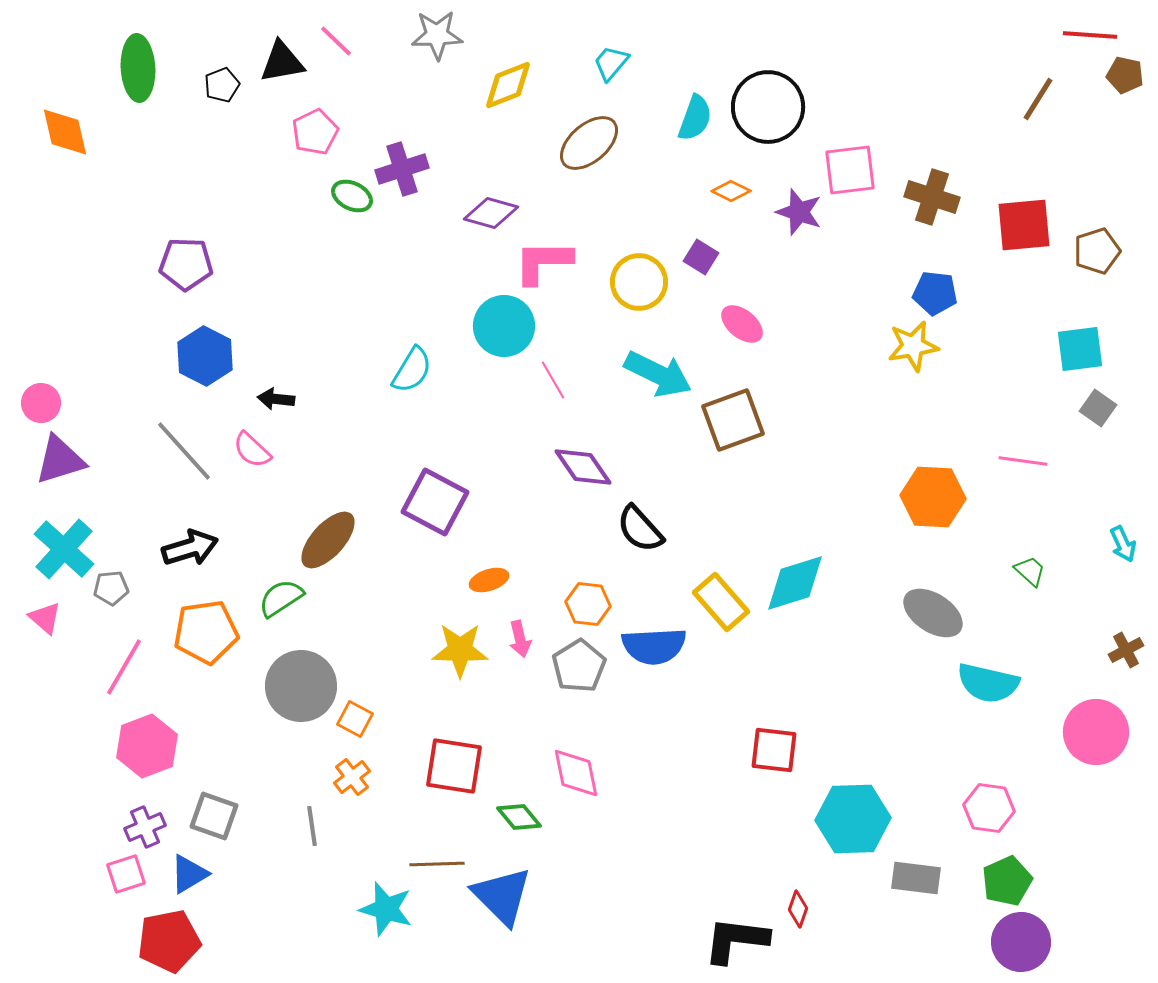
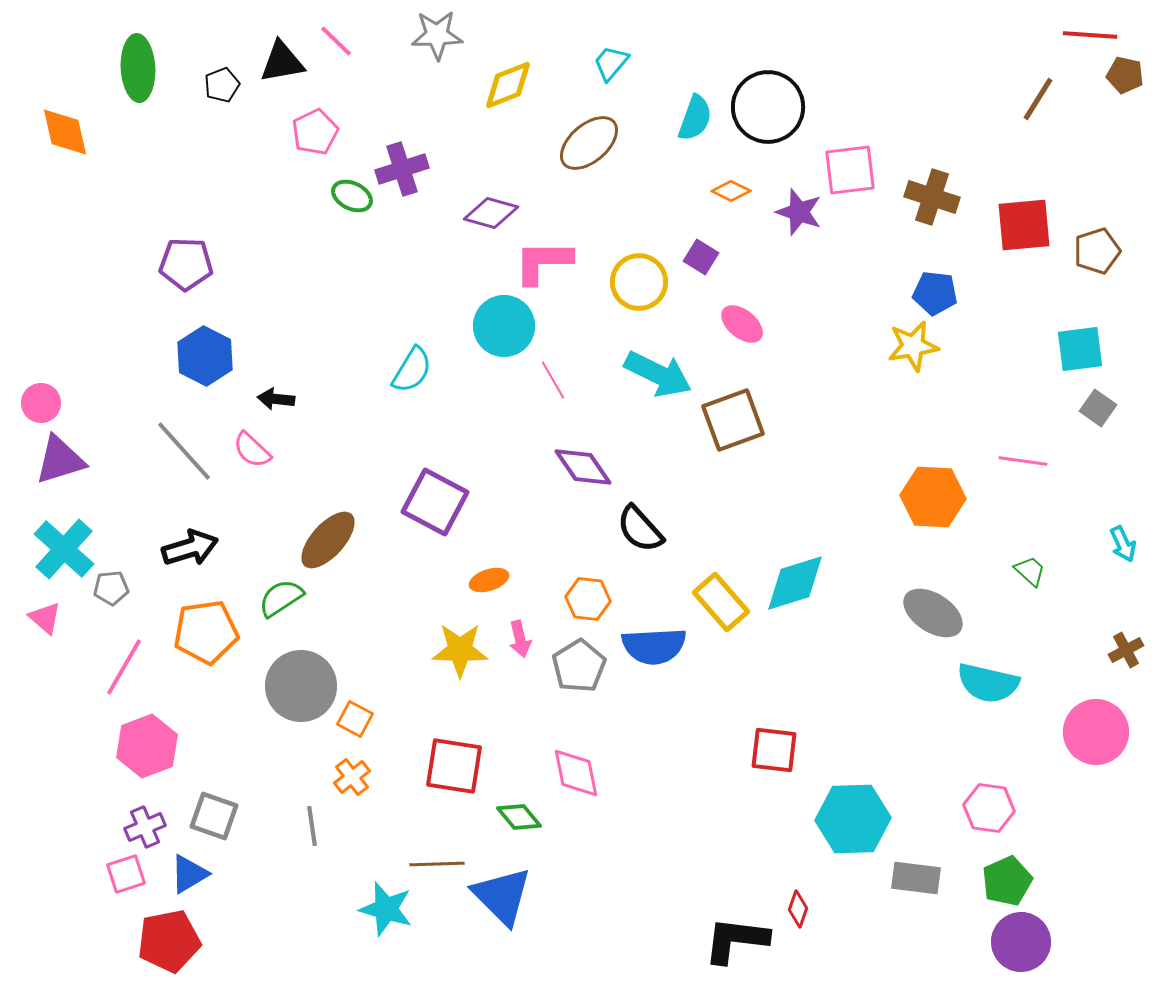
orange hexagon at (588, 604): moved 5 px up
